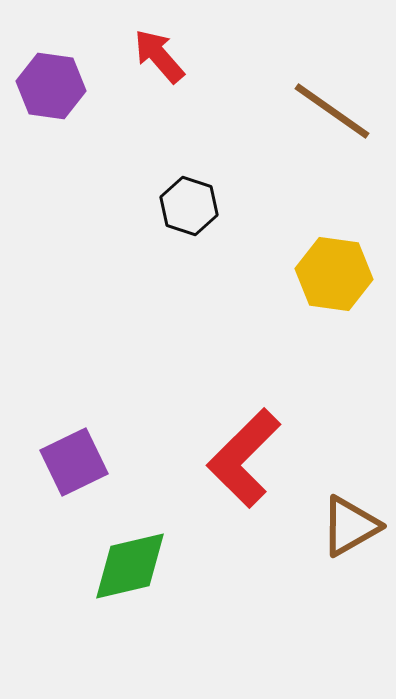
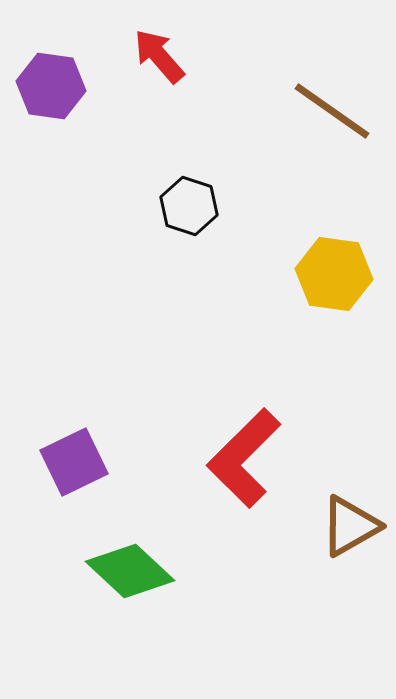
green diamond: moved 5 px down; rotated 56 degrees clockwise
